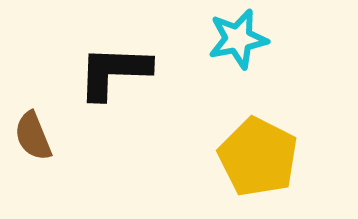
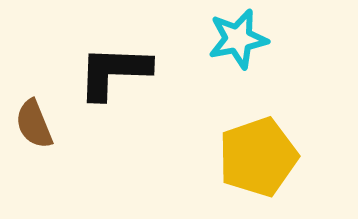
brown semicircle: moved 1 px right, 12 px up
yellow pentagon: rotated 26 degrees clockwise
